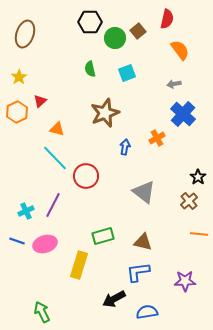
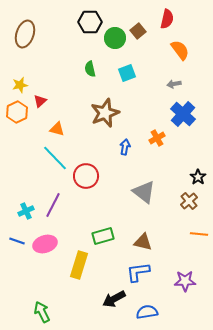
yellow star: moved 1 px right, 8 px down; rotated 21 degrees clockwise
